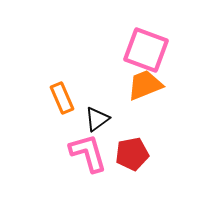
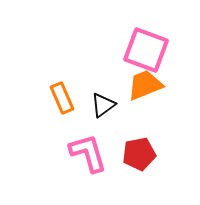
black triangle: moved 6 px right, 14 px up
red pentagon: moved 7 px right
